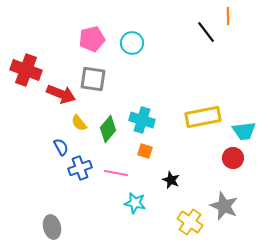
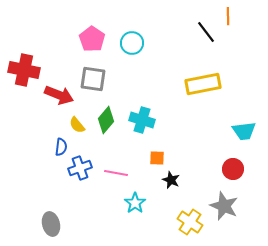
pink pentagon: rotated 25 degrees counterclockwise
red cross: moved 2 px left; rotated 8 degrees counterclockwise
red arrow: moved 2 px left, 1 px down
yellow rectangle: moved 33 px up
yellow semicircle: moved 2 px left, 2 px down
green diamond: moved 2 px left, 9 px up
blue semicircle: rotated 36 degrees clockwise
orange square: moved 12 px right, 7 px down; rotated 14 degrees counterclockwise
red circle: moved 11 px down
cyan star: rotated 25 degrees clockwise
gray ellipse: moved 1 px left, 3 px up
